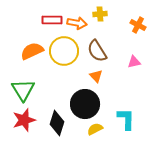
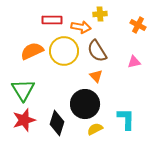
orange arrow: moved 4 px right, 4 px down
